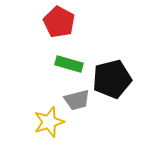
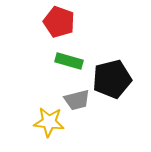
red pentagon: rotated 8 degrees counterclockwise
green rectangle: moved 3 px up
yellow star: rotated 24 degrees clockwise
